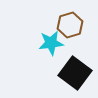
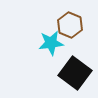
brown hexagon: rotated 20 degrees counterclockwise
